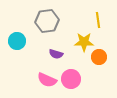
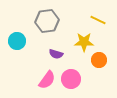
yellow line: rotated 56 degrees counterclockwise
orange circle: moved 3 px down
pink semicircle: rotated 78 degrees counterclockwise
